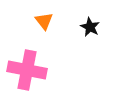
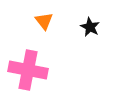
pink cross: moved 1 px right
